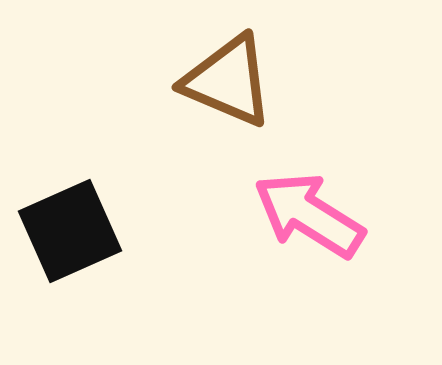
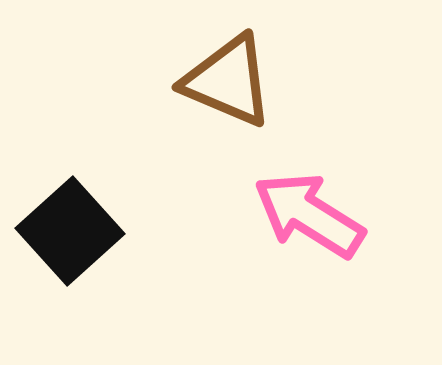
black square: rotated 18 degrees counterclockwise
